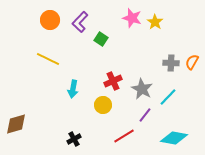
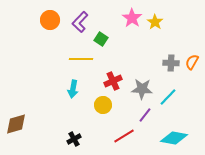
pink star: rotated 18 degrees clockwise
yellow line: moved 33 px right; rotated 25 degrees counterclockwise
gray star: rotated 25 degrees counterclockwise
